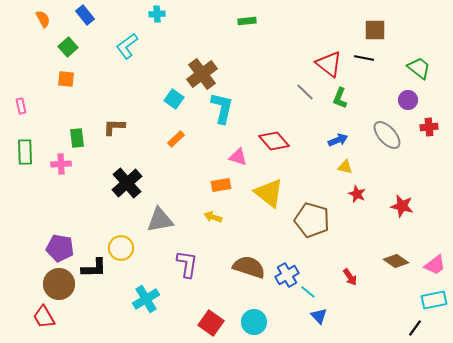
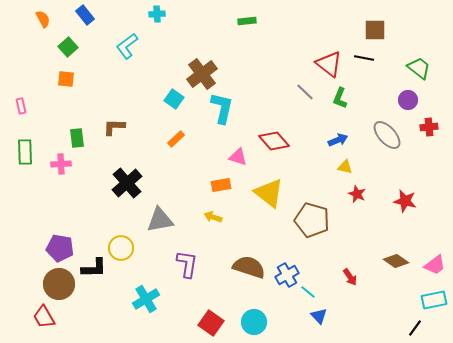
red star at (402, 206): moved 3 px right, 5 px up
